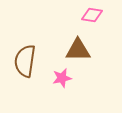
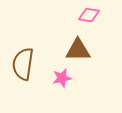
pink diamond: moved 3 px left
brown semicircle: moved 2 px left, 3 px down
